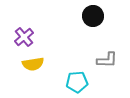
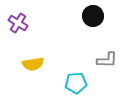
purple cross: moved 6 px left, 14 px up; rotated 18 degrees counterclockwise
cyan pentagon: moved 1 px left, 1 px down
